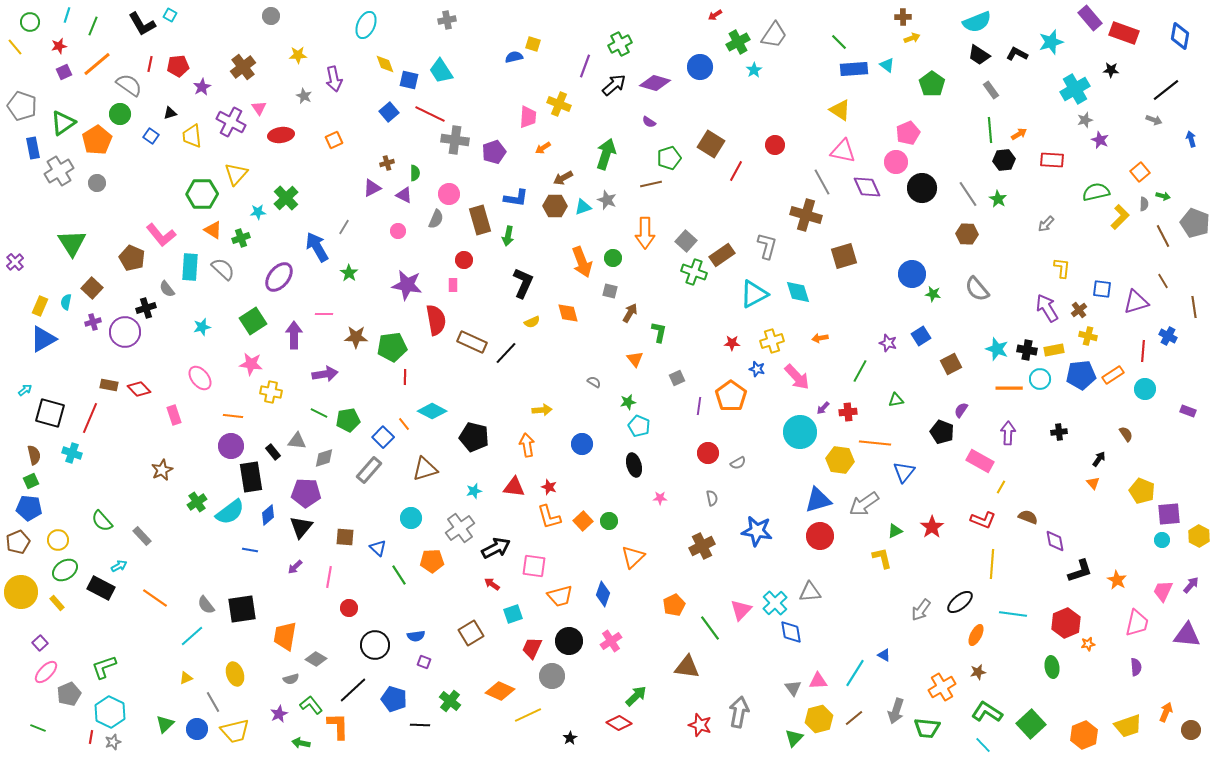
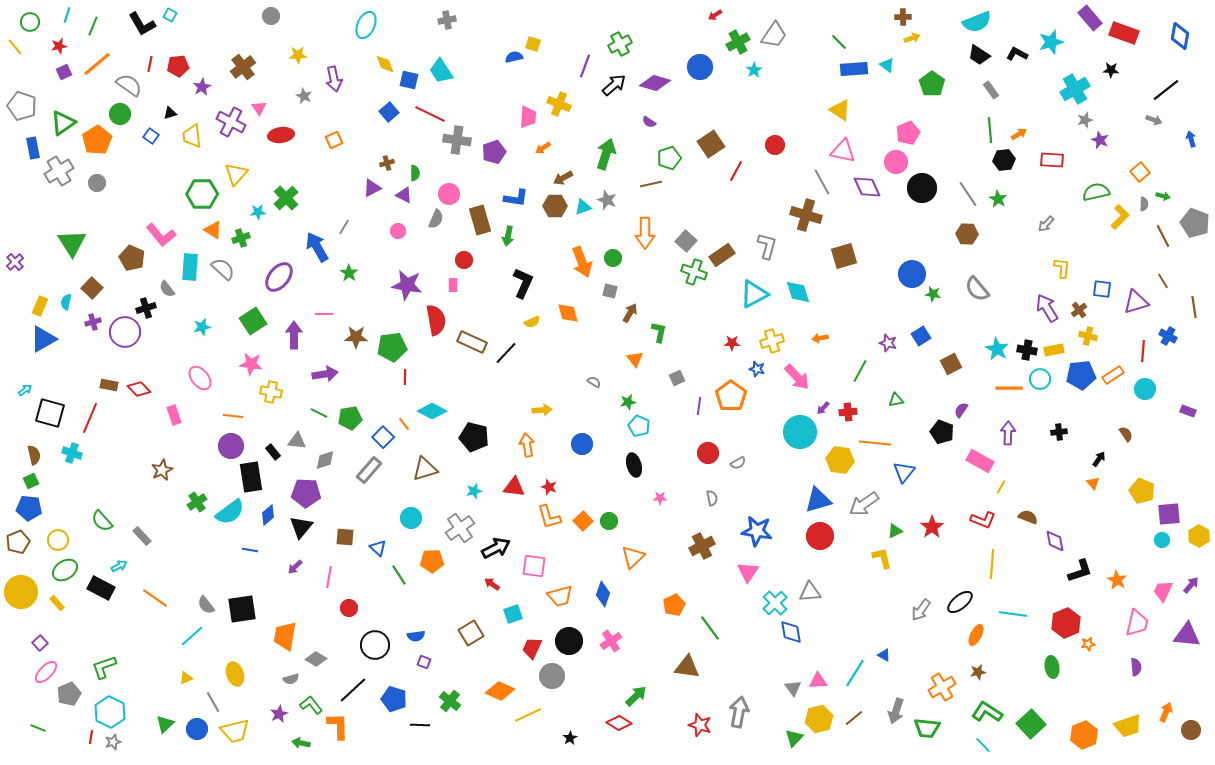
gray cross at (455, 140): moved 2 px right
brown square at (711, 144): rotated 24 degrees clockwise
cyan star at (997, 349): rotated 10 degrees clockwise
green pentagon at (348, 420): moved 2 px right, 2 px up
gray diamond at (324, 458): moved 1 px right, 2 px down
pink triangle at (741, 610): moved 7 px right, 38 px up; rotated 10 degrees counterclockwise
